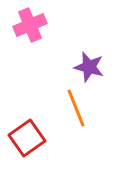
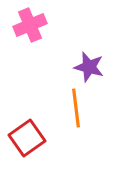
orange line: rotated 15 degrees clockwise
